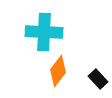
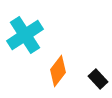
cyan cross: moved 19 px left, 3 px down; rotated 36 degrees counterclockwise
